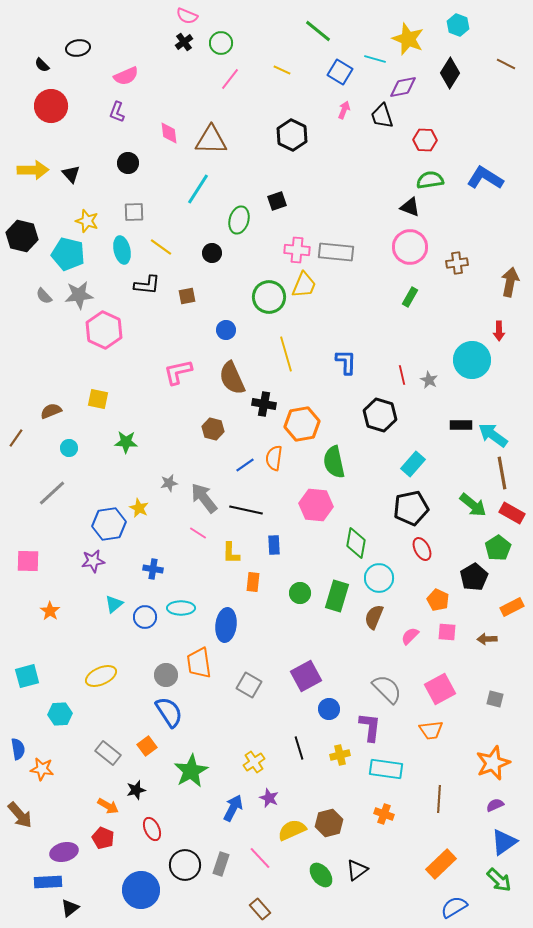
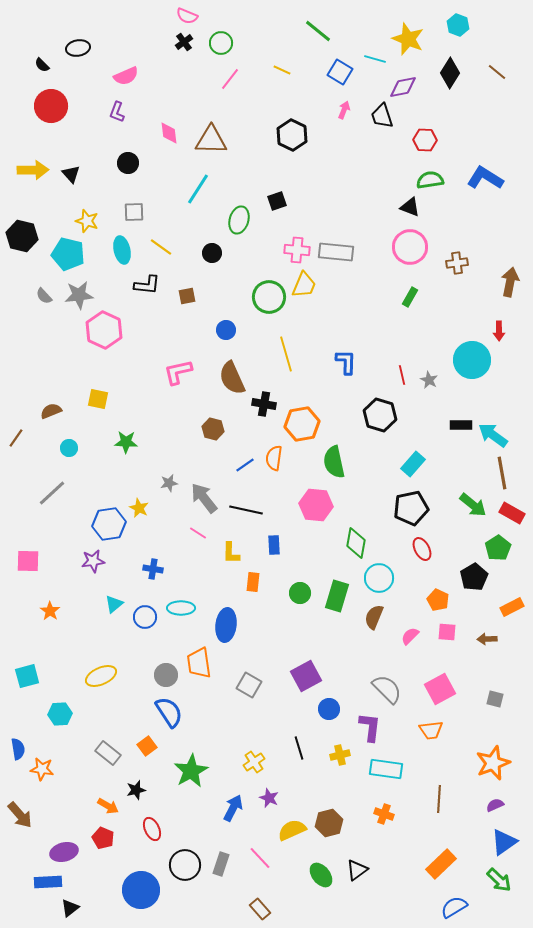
brown line at (506, 64): moved 9 px left, 8 px down; rotated 12 degrees clockwise
